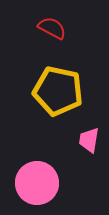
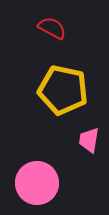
yellow pentagon: moved 5 px right, 1 px up
